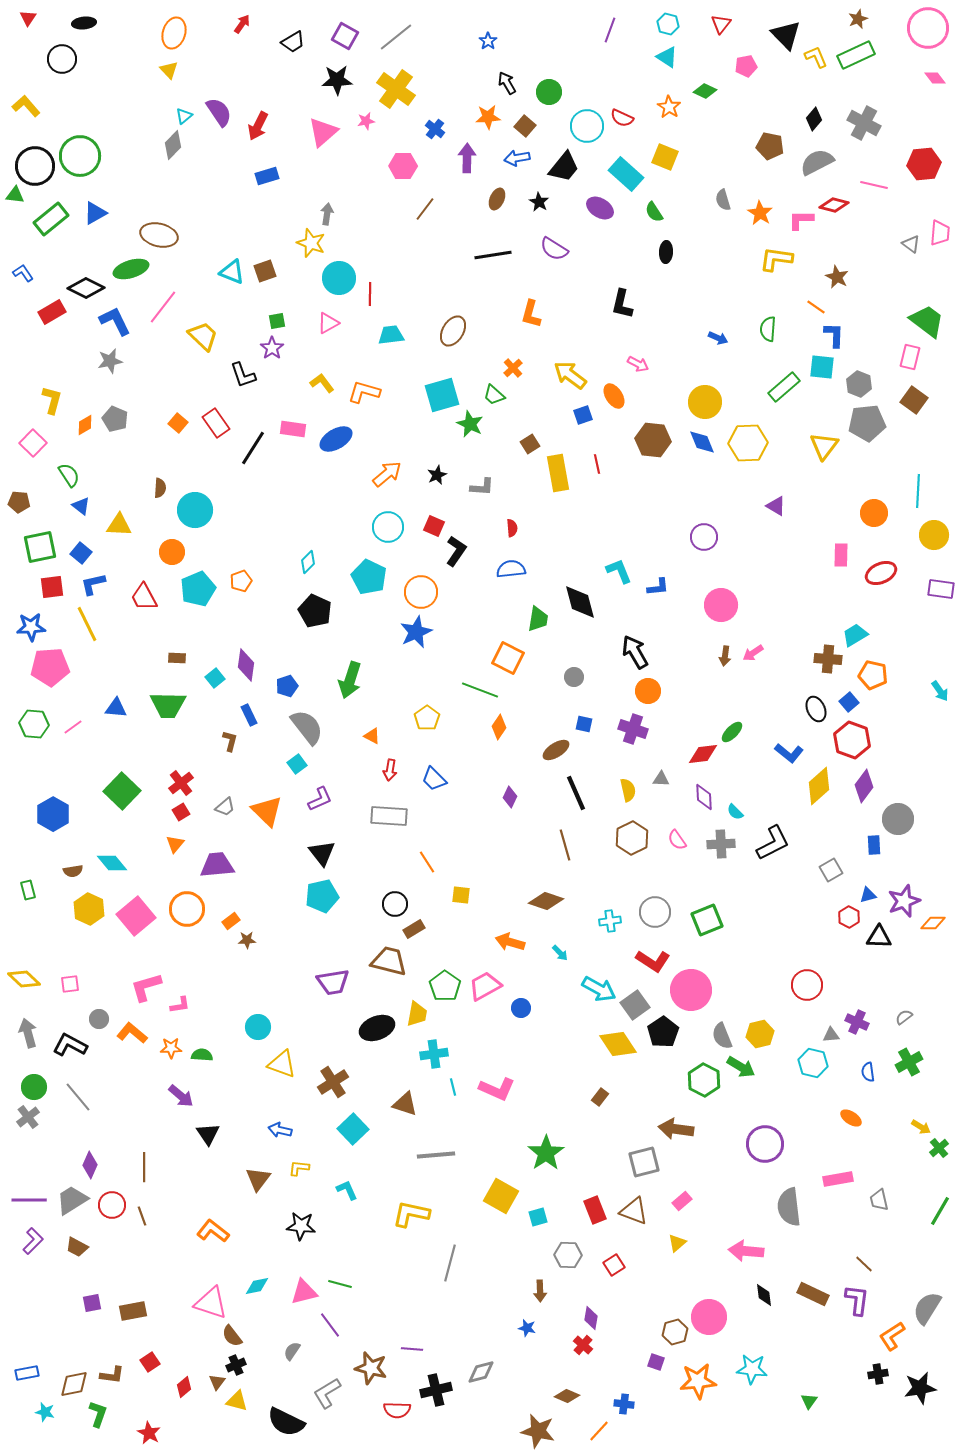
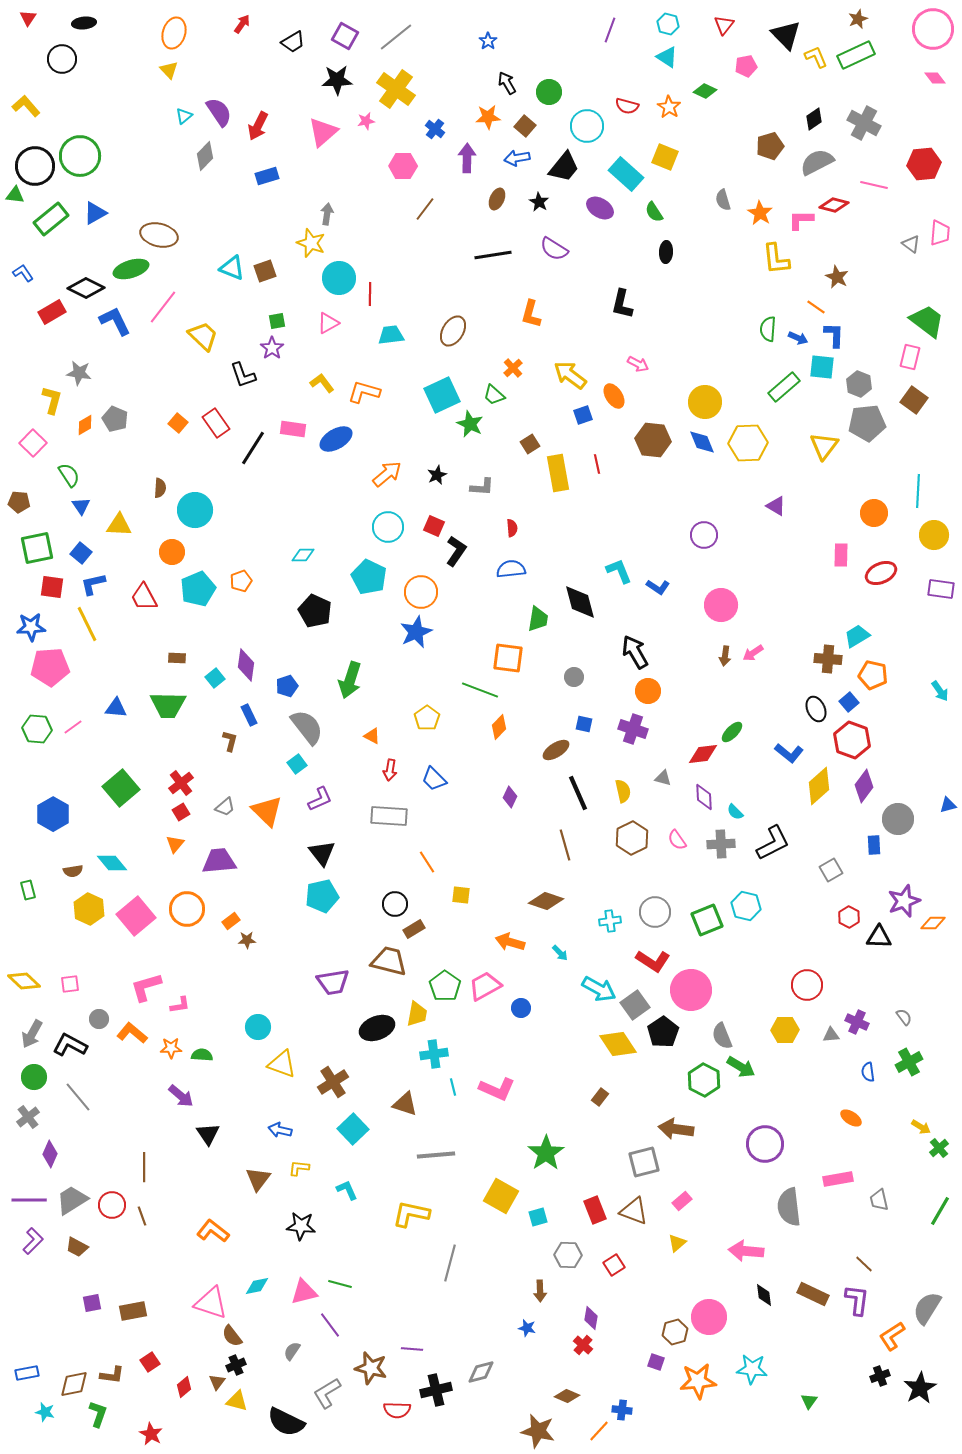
red triangle at (721, 24): moved 3 px right, 1 px down
pink circle at (928, 28): moved 5 px right, 1 px down
red semicircle at (622, 118): moved 5 px right, 12 px up; rotated 10 degrees counterclockwise
black diamond at (814, 119): rotated 15 degrees clockwise
gray diamond at (173, 145): moved 32 px right, 11 px down
brown pentagon at (770, 146): rotated 28 degrees counterclockwise
yellow L-shape at (776, 259): rotated 104 degrees counterclockwise
cyan triangle at (232, 272): moved 4 px up
blue arrow at (718, 338): moved 80 px right
gray star at (110, 361): moved 31 px left, 12 px down; rotated 20 degrees clockwise
cyan square at (442, 395): rotated 9 degrees counterclockwise
blue triangle at (81, 506): rotated 18 degrees clockwise
purple circle at (704, 537): moved 2 px up
green square at (40, 547): moved 3 px left, 1 px down
cyan diamond at (308, 562): moved 5 px left, 7 px up; rotated 45 degrees clockwise
red square at (52, 587): rotated 15 degrees clockwise
blue L-shape at (658, 587): rotated 40 degrees clockwise
cyan trapezoid at (855, 635): moved 2 px right, 1 px down
orange square at (508, 658): rotated 20 degrees counterclockwise
green hexagon at (34, 724): moved 3 px right, 5 px down
orange diamond at (499, 727): rotated 10 degrees clockwise
gray triangle at (661, 779): moved 2 px right, 1 px up; rotated 12 degrees clockwise
yellow semicircle at (628, 790): moved 5 px left, 1 px down
green square at (122, 791): moved 1 px left, 3 px up; rotated 6 degrees clockwise
black line at (576, 793): moved 2 px right
purple trapezoid at (217, 865): moved 2 px right, 4 px up
blue triangle at (868, 895): moved 80 px right, 90 px up
yellow diamond at (24, 979): moved 2 px down
gray semicircle at (904, 1017): rotated 90 degrees clockwise
gray arrow at (28, 1033): moved 4 px right, 1 px down; rotated 136 degrees counterclockwise
yellow hexagon at (760, 1034): moved 25 px right, 4 px up; rotated 12 degrees clockwise
cyan hexagon at (813, 1063): moved 67 px left, 157 px up
green circle at (34, 1087): moved 10 px up
purple diamond at (90, 1165): moved 40 px left, 11 px up
black cross at (878, 1374): moved 2 px right, 2 px down; rotated 12 degrees counterclockwise
black star at (920, 1388): rotated 20 degrees counterclockwise
blue cross at (624, 1404): moved 2 px left, 6 px down
red star at (149, 1433): moved 2 px right, 1 px down
